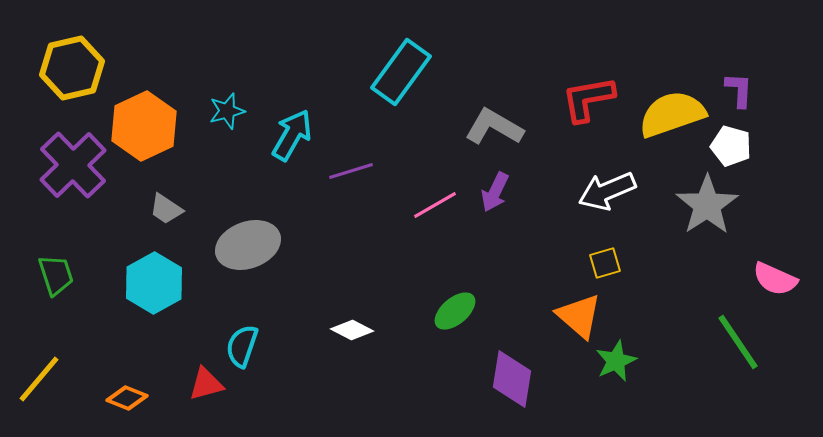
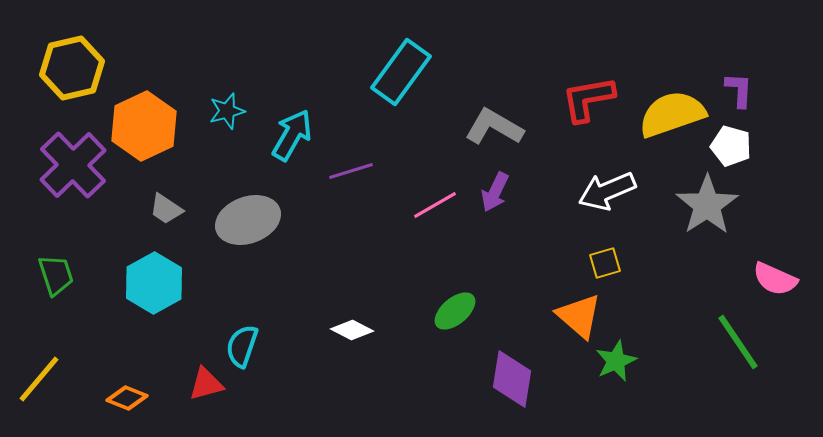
gray ellipse: moved 25 px up
